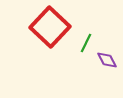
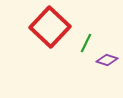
purple diamond: rotated 45 degrees counterclockwise
